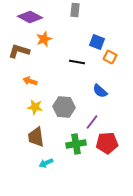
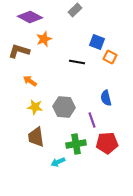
gray rectangle: rotated 40 degrees clockwise
orange arrow: rotated 16 degrees clockwise
blue semicircle: moved 6 px right, 7 px down; rotated 35 degrees clockwise
purple line: moved 2 px up; rotated 56 degrees counterclockwise
cyan arrow: moved 12 px right, 1 px up
